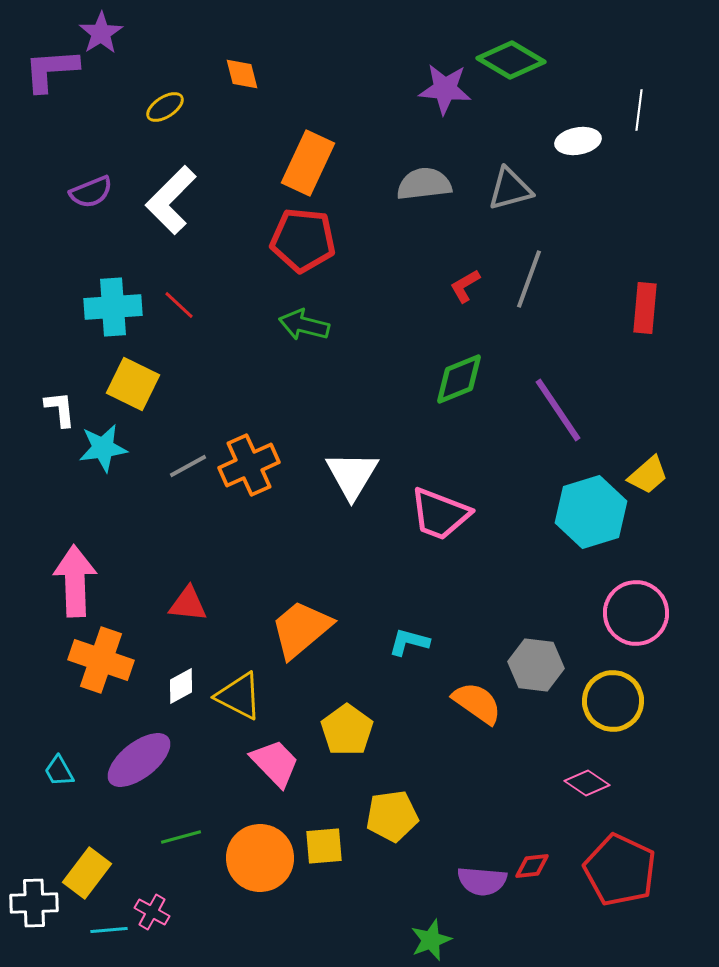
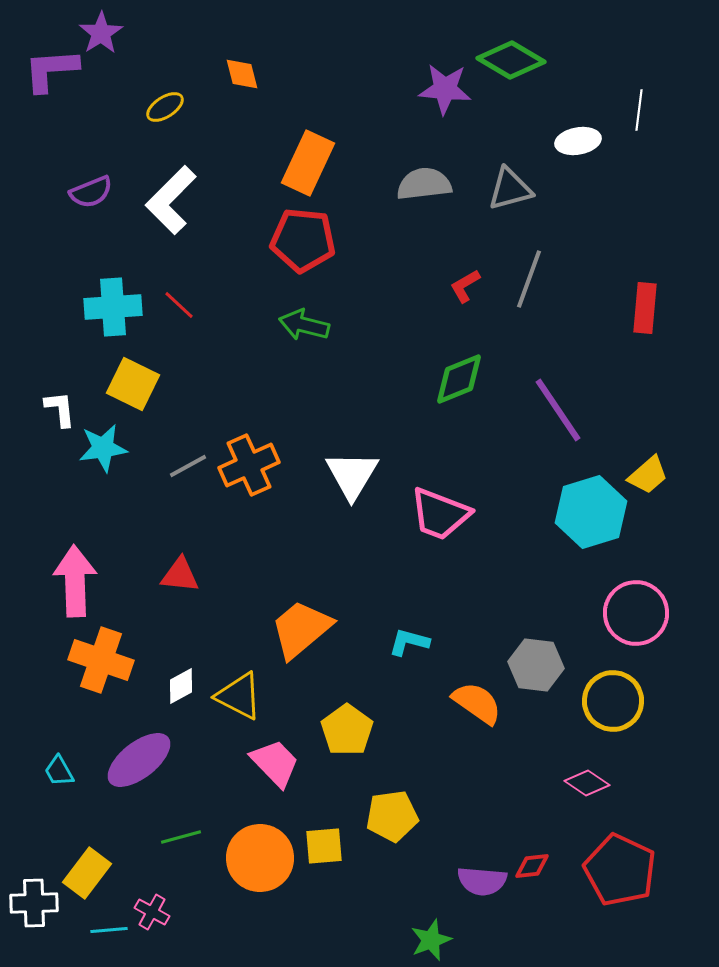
red triangle at (188, 604): moved 8 px left, 29 px up
